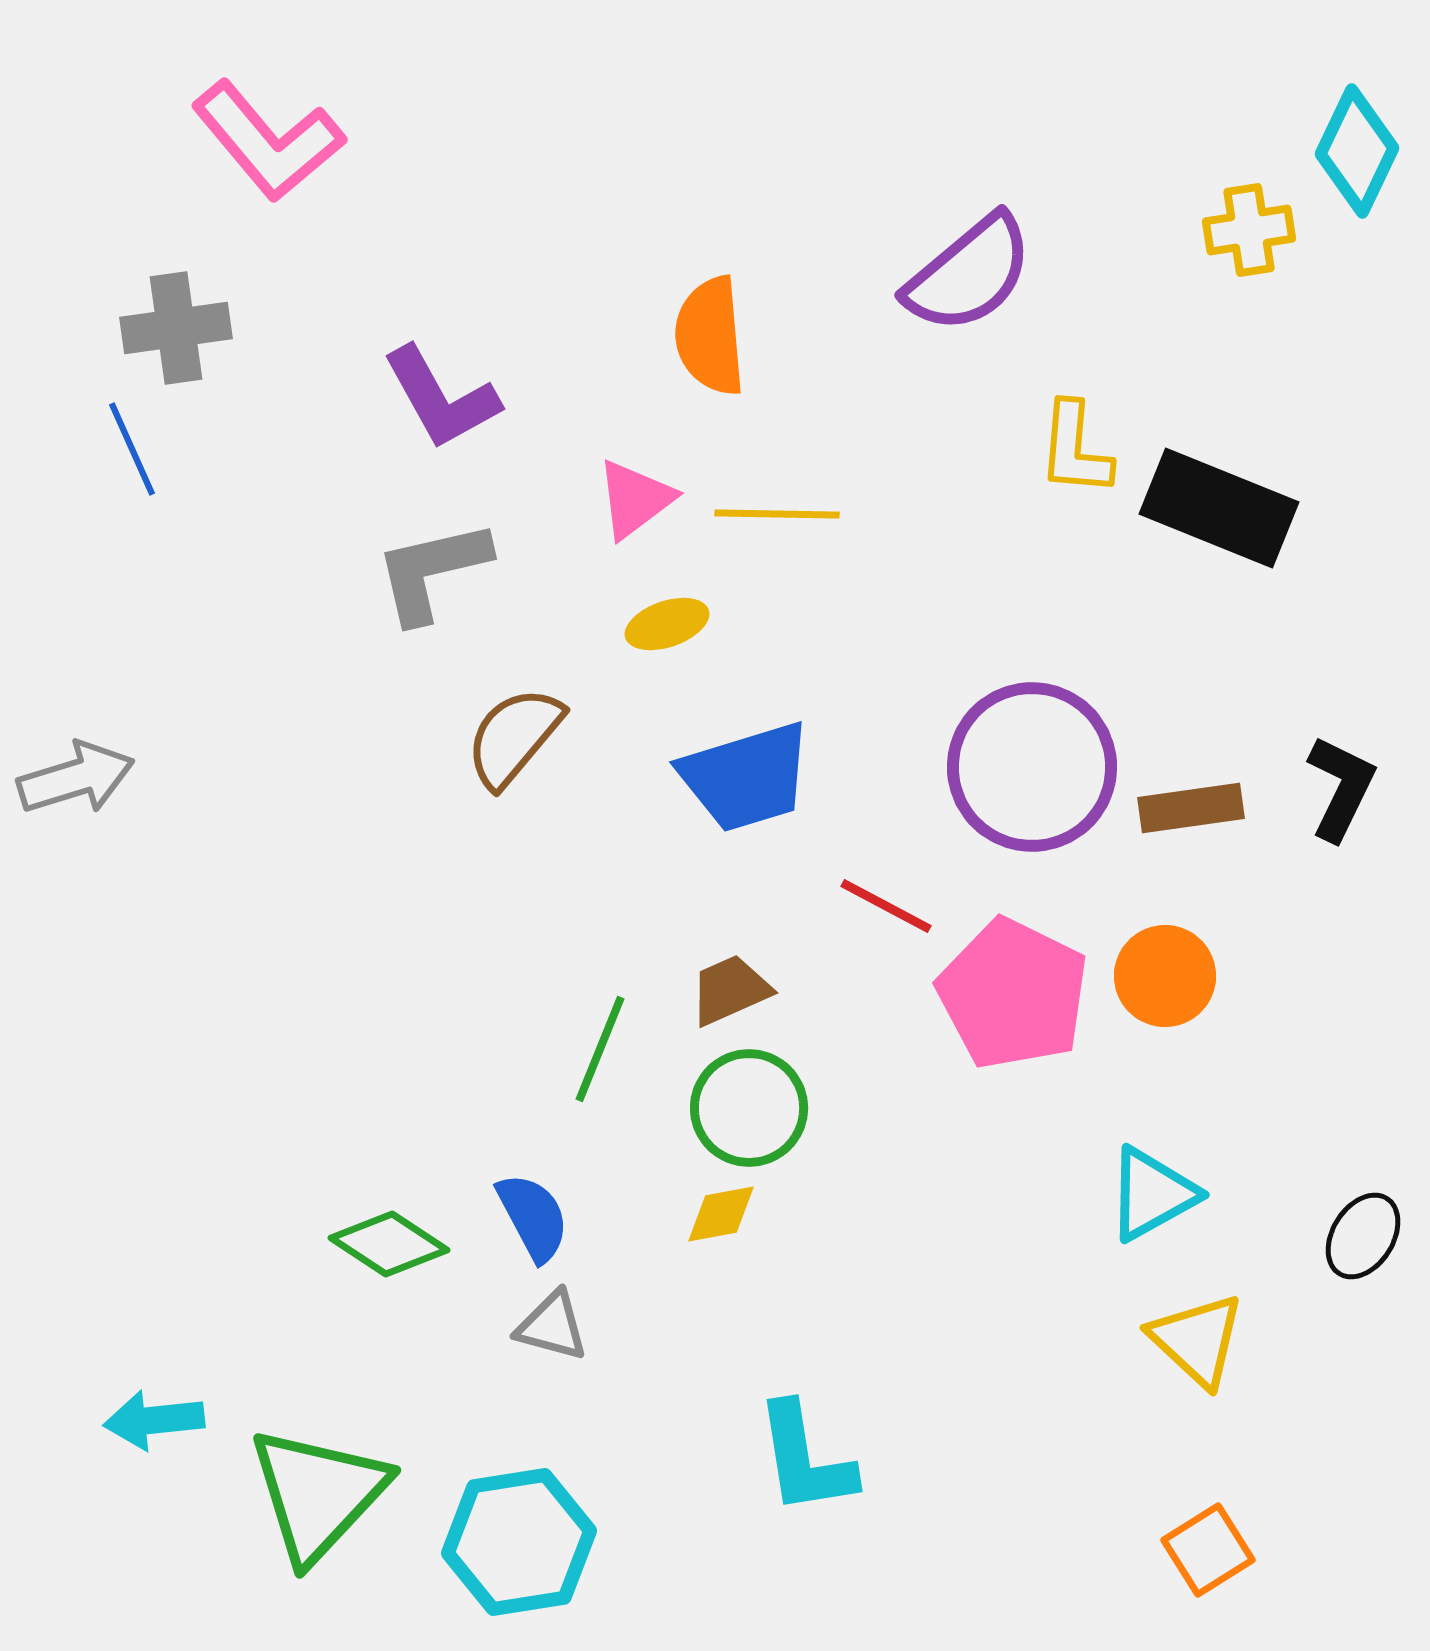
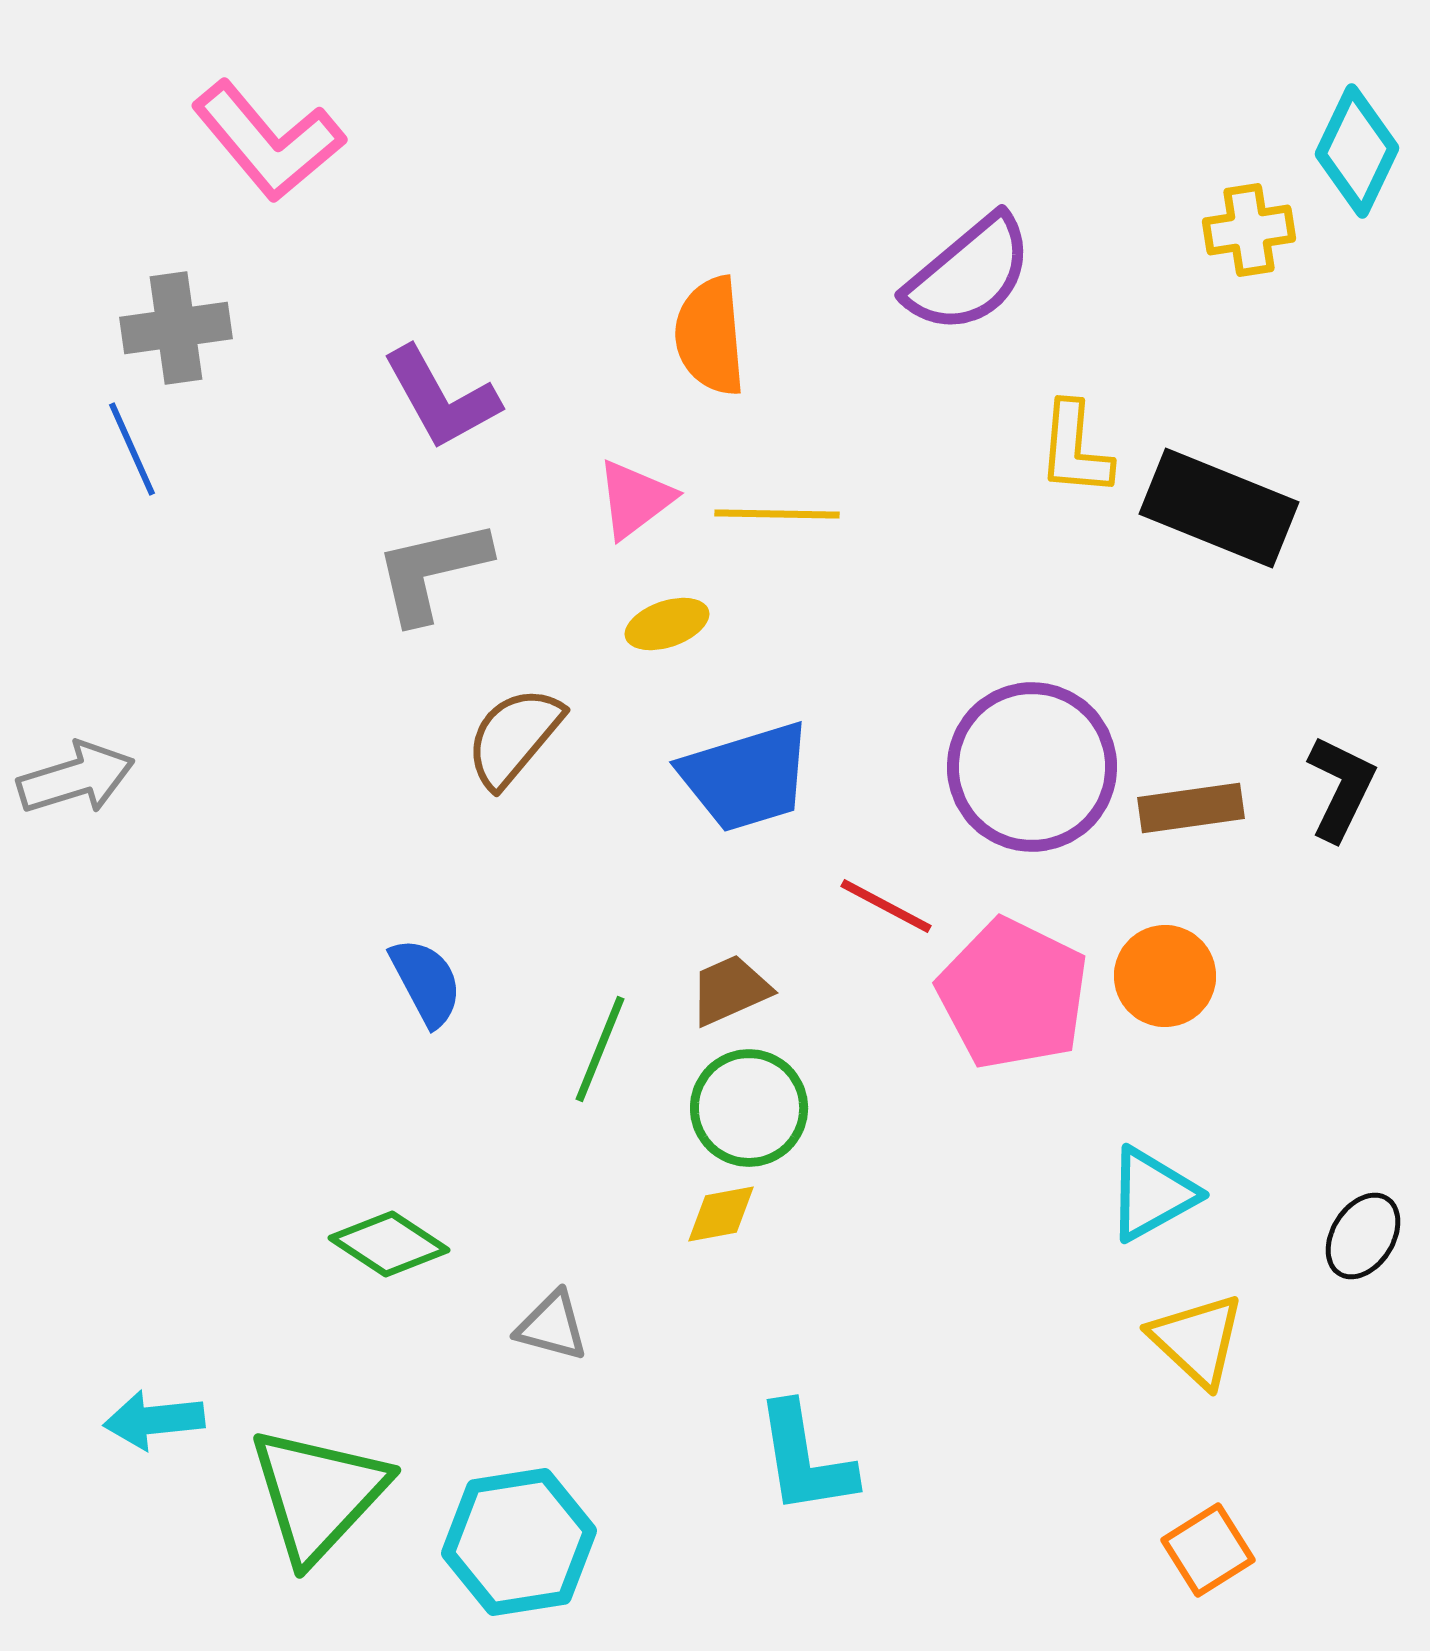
blue semicircle: moved 107 px left, 235 px up
